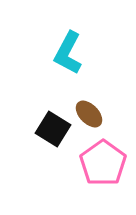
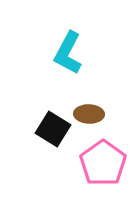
brown ellipse: rotated 44 degrees counterclockwise
